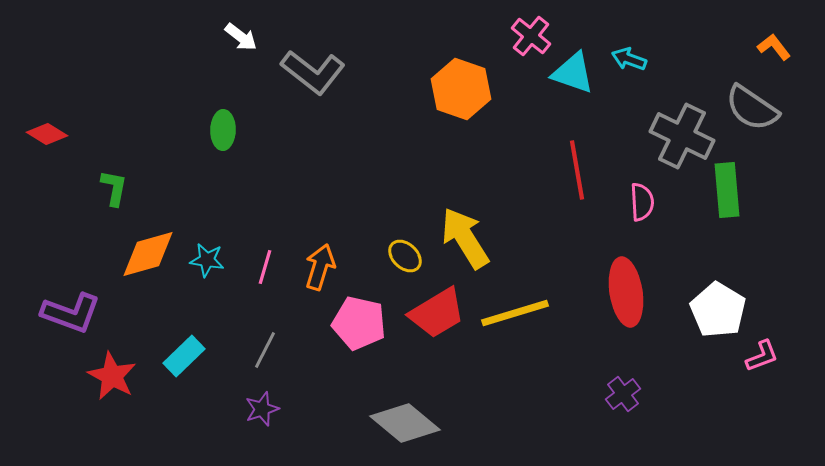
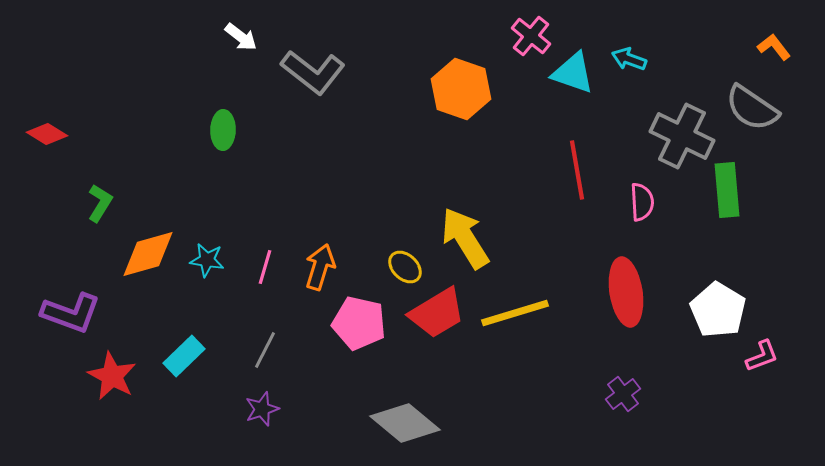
green L-shape: moved 14 px left, 15 px down; rotated 21 degrees clockwise
yellow ellipse: moved 11 px down
